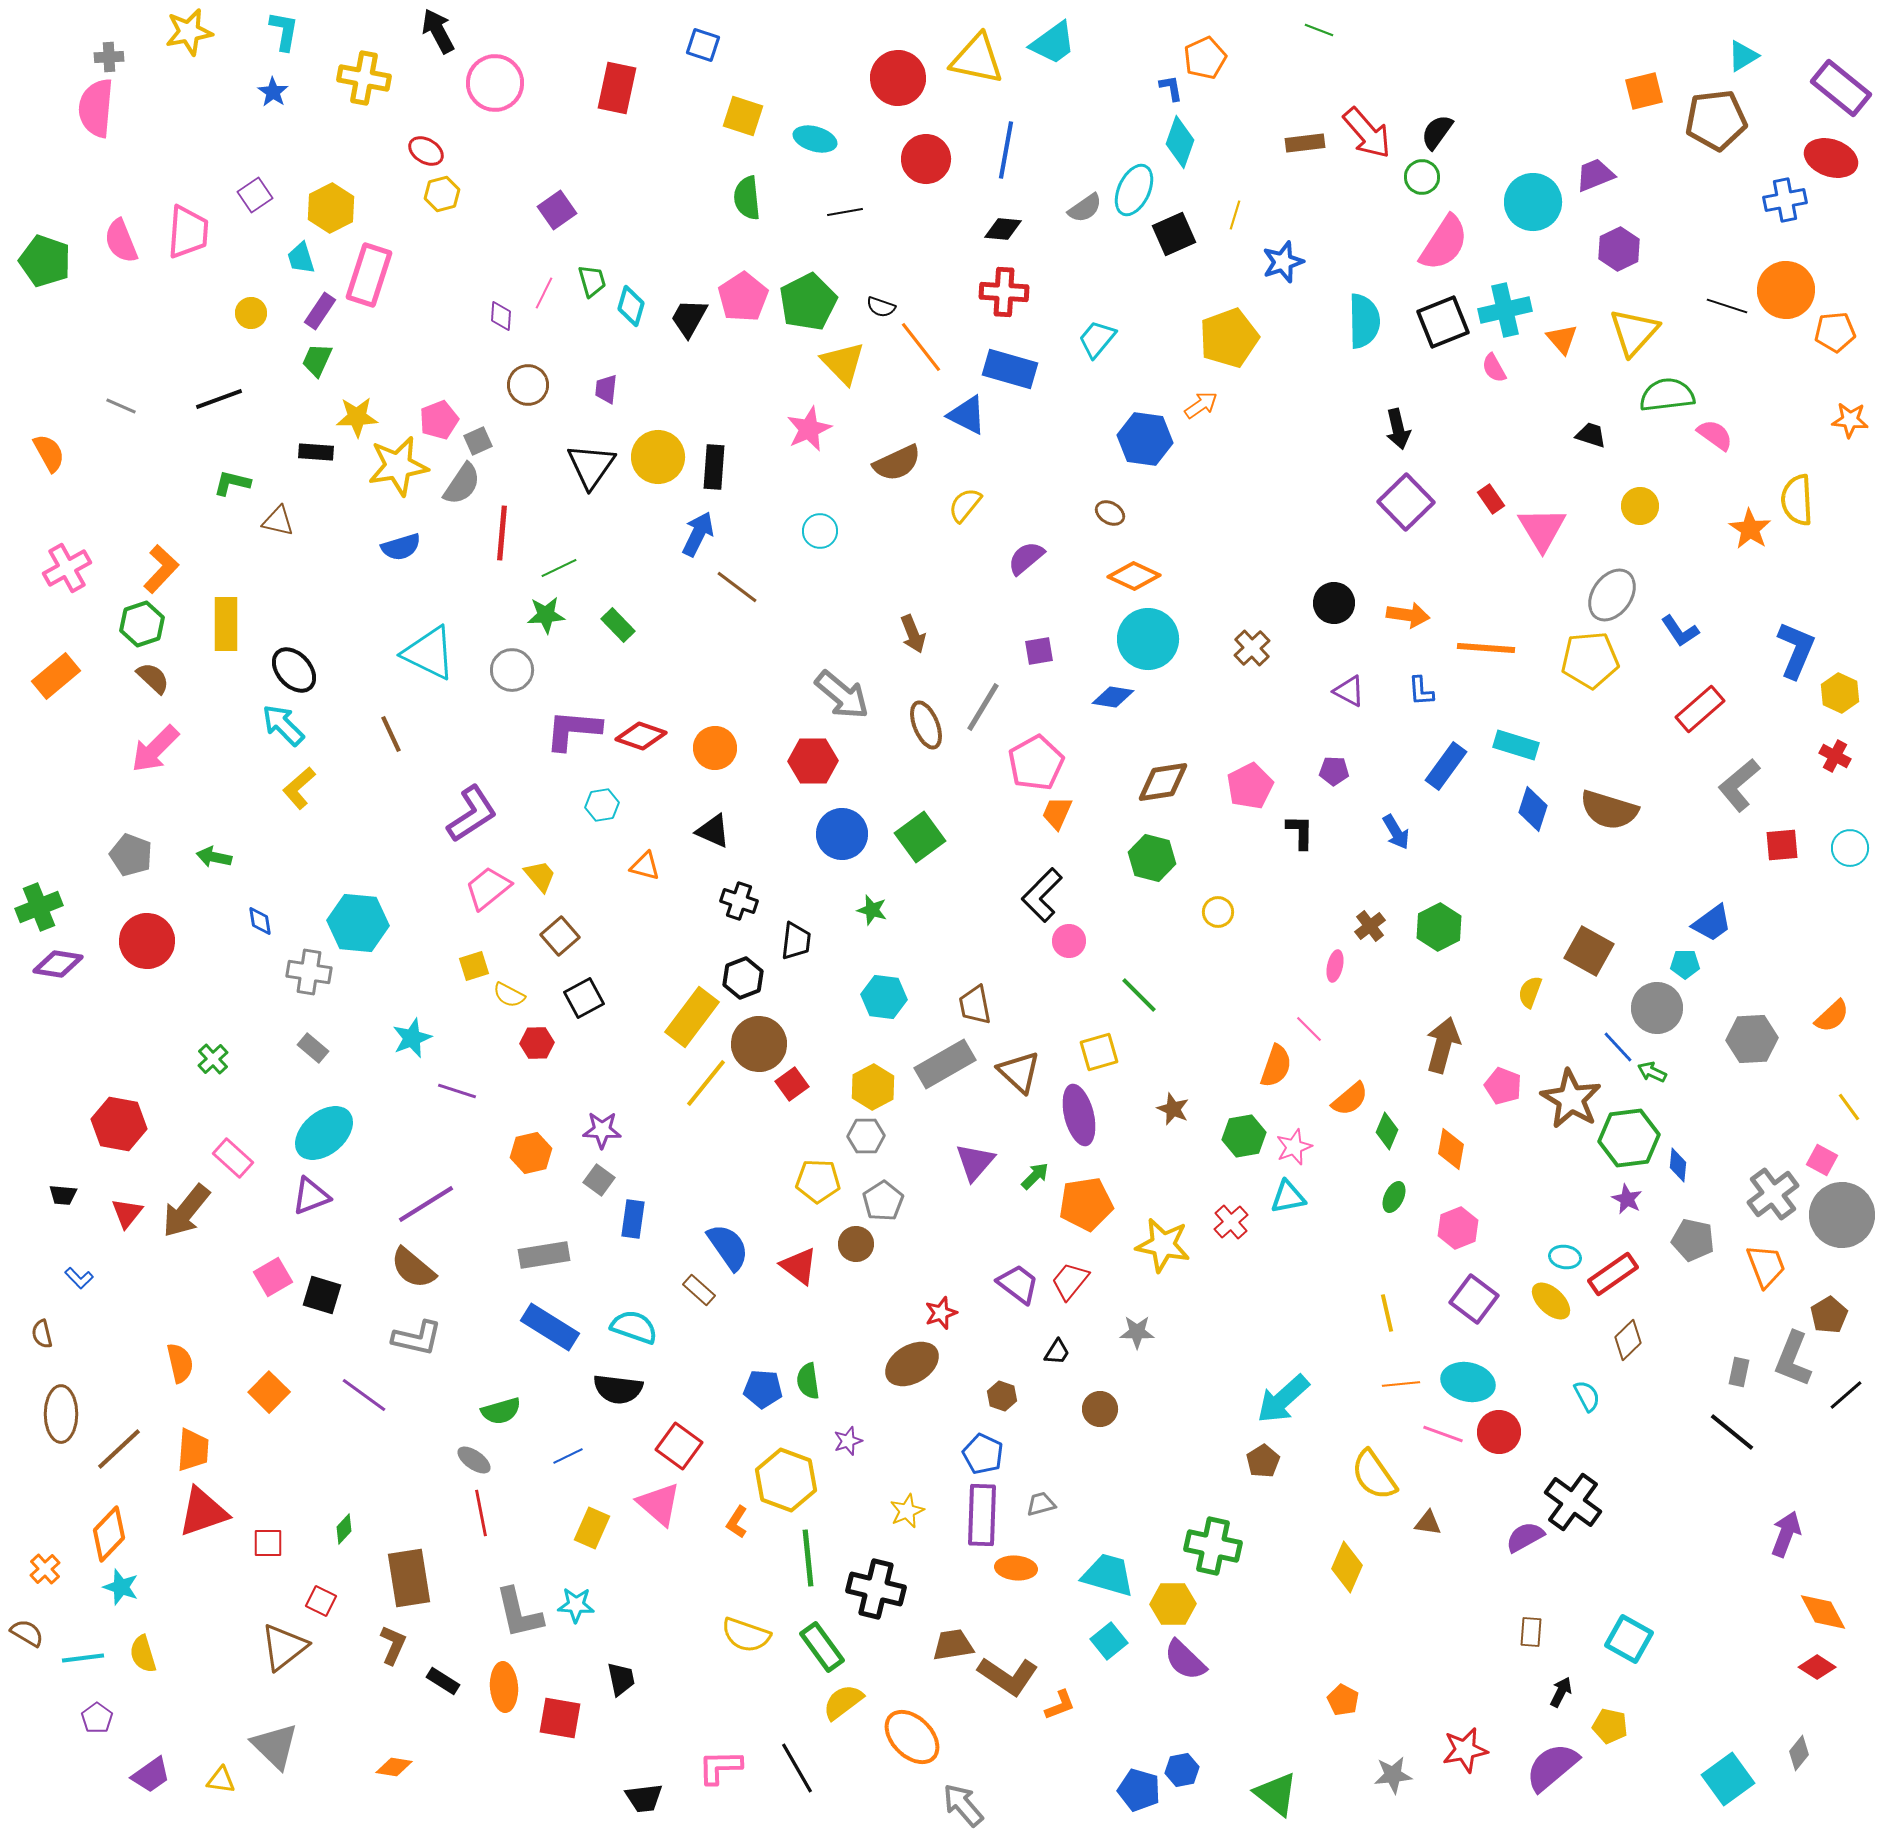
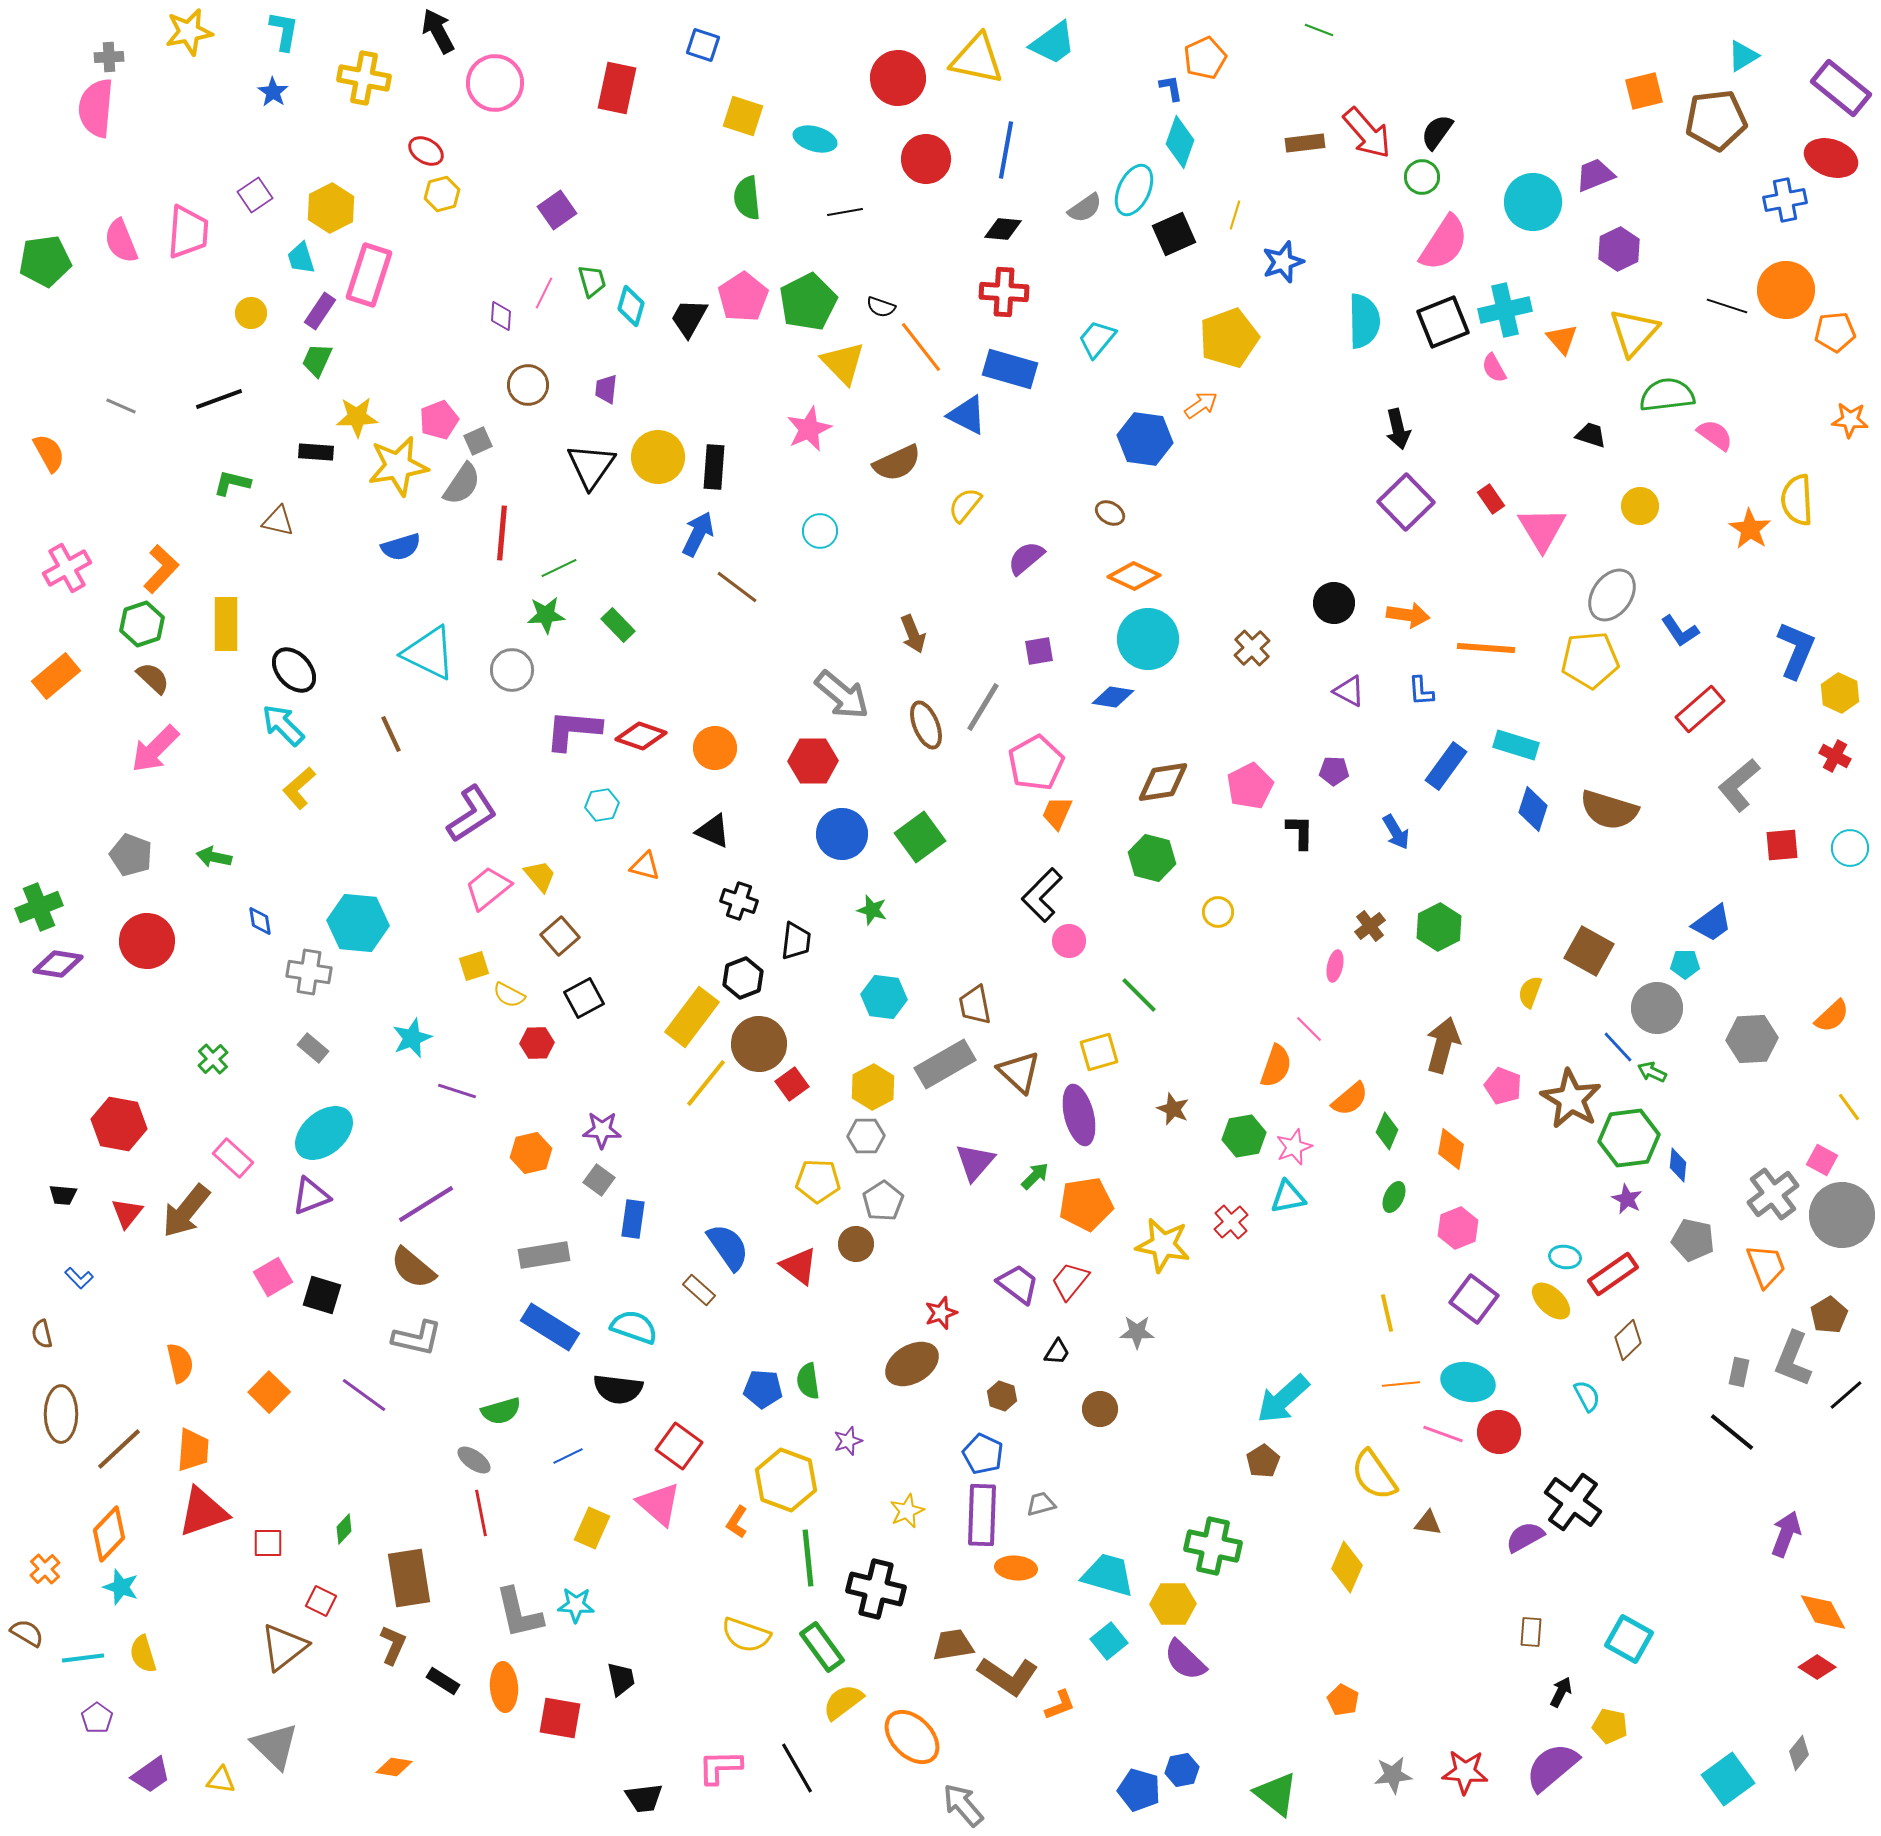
green pentagon at (45, 261): rotated 27 degrees counterclockwise
red star at (1465, 1750): moved 22 px down; rotated 15 degrees clockwise
